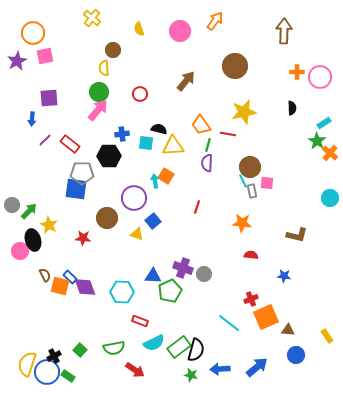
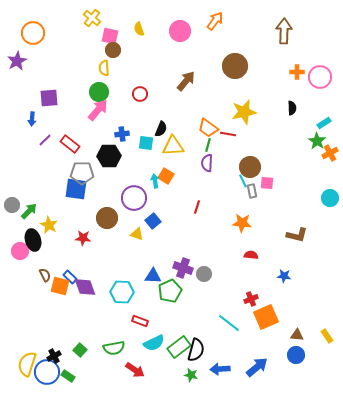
pink square at (45, 56): moved 65 px right, 20 px up; rotated 24 degrees clockwise
orange trapezoid at (201, 125): moved 7 px right, 3 px down; rotated 20 degrees counterclockwise
black semicircle at (159, 129): moved 2 px right; rotated 98 degrees clockwise
orange cross at (330, 153): rotated 21 degrees clockwise
brown triangle at (288, 330): moved 9 px right, 5 px down
